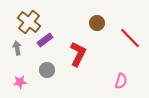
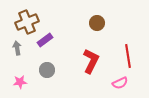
brown cross: moved 2 px left; rotated 30 degrees clockwise
red line: moved 2 px left, 18 px down; rotated 35 degrees clockwise
red L-shape: moved 13 px right, 7 px down
pink semicircle: moved 1 px left, 2 px down; rotated 49 degrees clockwise
